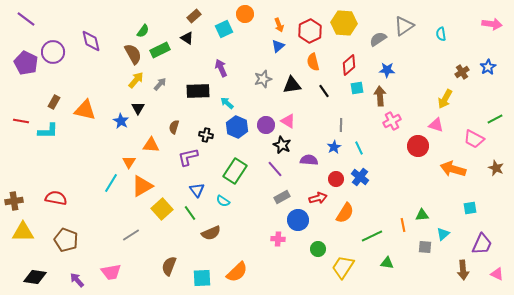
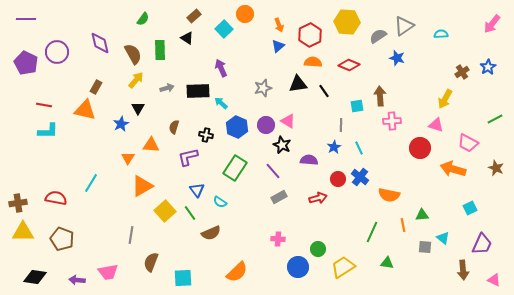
purple line at (26, 19): rotated 36 degrees counterclockwise
yellow hexagon at (344, 23): moved 3 px right, 1 px up
pink arrow at (492, 24): rotated 120 degrees clockwise
cyan square at (224, 29): rotated 18 degrees counterclockwise
green semicircle at (143, 31): moved 12 px up
red hexagon at (310, 31): moved 4 px down
cyan semicircle at (441, 34): rotated 96 degrees clockwise
gray semicircle at (378, 39): moved 3 px up
purple diamond at (91, 41): moved 9 px right, 2 px down
green rectangle at (160, 50): rotated 66 degrees counterclockwise
purple circle at (53, 52): moved 4 px right
orange semicircle at (313, 62): rotated 108 degrees clockwise
red diamond at (349, 65): rotated 65 degrees clockwise
blue star at (387, 70): moved 10 px right, 12 px up; rotated 14 degrees clockwise
gray star at (263, 79): moved 9 px down
gray arrow at (160, 84): moved 7 px right, 4 px down; rotated 32 degrees clockwise
black triangle at (292, 85): moved 6 px right, 1 px up
cyan square at (357, 88): moved 18 px down
brown rectangle at (54, 102): moved 42 px right, 15 px up
cyan arrow at (227, 103): moved 6 px left
red line at (21, 121): moved 23 px right, 16 px up
blue star at (121, 121): moved 3 px down; rotated 14 degrees clockwise
pink cross at (392, 121): rotated 24 degrees clockwise
pink trapezoid at (474, 139): moved 6 px left, 4 px down
red circle at (418, 146): moved 2 px right, 2 px down
orange triangle at (129, 162): moved 1 px left, 4 px up
purple line at (275, 169): moved 2 px left, 2 px down
green rectangle at (235, 171): moved 3 px up
red circle at (336, 179): moved 2 px right
cyan line at (111, 183): moved 20 px left
gray rectangle at (282, 197): moved 3 px left
brown cross at (14, 201): moved 4 px right, 2 px down
cyan semicircle at (223, 201): moved 3 px left, 1 px down
cyan square at (470, 208): rotated 16 degrees counterclockwise
yellow square at (162, 209): moved 3 px right, 2 px down
orange semicircle at (345, 213): moved 44 px right, 18 px up; rotated 70 degrees clockwise
blue circle at (298, 220): moved 47 px down
cyan triangle at (443, 234): moved 4 px down; rotated 40 degrees counterclockwise
gray line at (131, 235): rotated 48 degrees counterclockwise
green line at (372, 236): moved 4 px up; rotated 40 degrees counterclockwise
brown pentagon at (66, 240): moved 4 px left, 1 px up
brown semicircle at (169, 266): moved 18 px left, 4 px up
yellow trapezoid at (343, 267): rotated 25 degrees clockwise
pink trapezoid at (111, 272): moved 3 px left
pink triangle at (497, 274): moved 3 px left, 6 px down
cyan square at (202, 278): moved 19 px left
purple arrow at (77, 280): rotated 42 degrees counterclockwise
